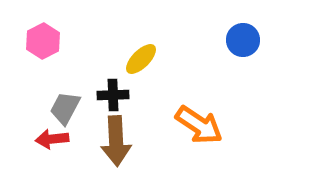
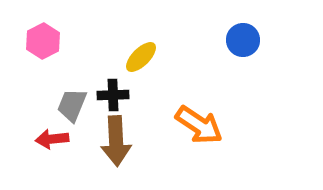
yellow ellipse: moved 2 px up
gray trapezoid: moved 7 px right, 3 px up; rotated 6 degrees counterclockwise
